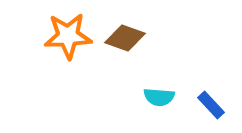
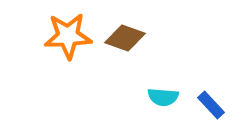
cyan semicircle: moved 4 px right
